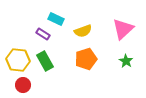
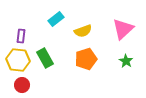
cyan rectangle: rotated 63 degrees counterclockwise
purple rectangle: moved 22 px left, 2 px down; rotated 64 degrees clockwise
green rectangle: moved 3 px up
red circle: moved 1 px left
